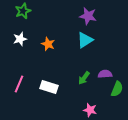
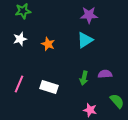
green star: rotated 14 degrees clockwise
purple star: moved 1 px right, 1 px up; rotated 12 degrees counterclockwise
green arrow: rotated 24 degrees counterclockwise
green semicircle: moved 12 px down; rotated 63 degrees counterclockwise
